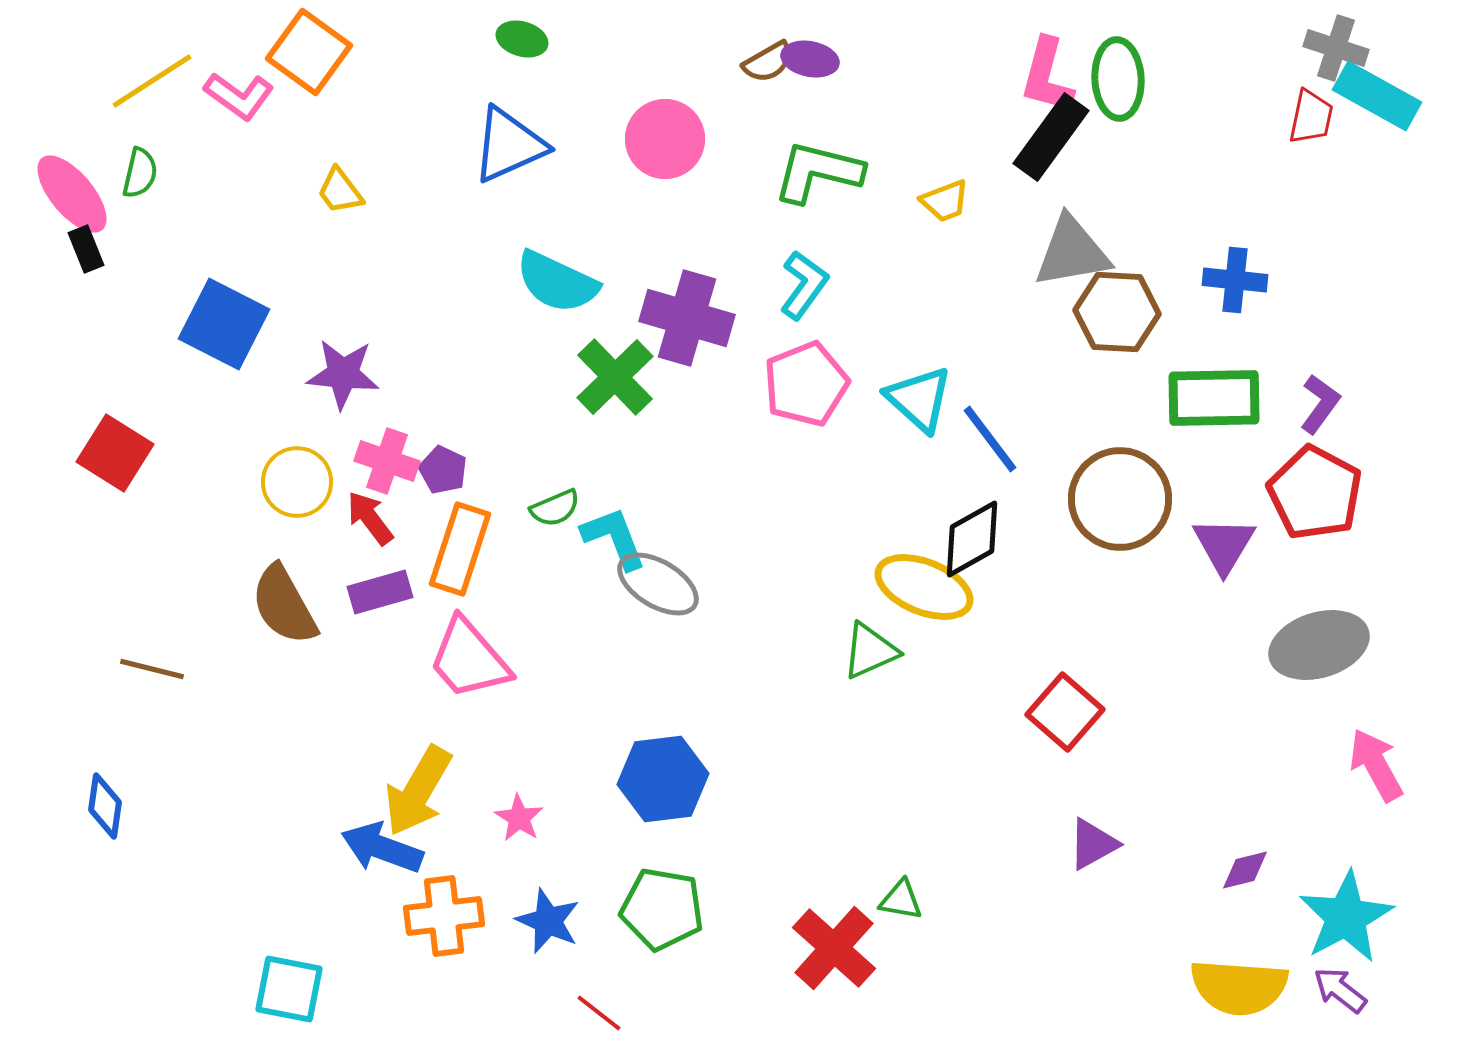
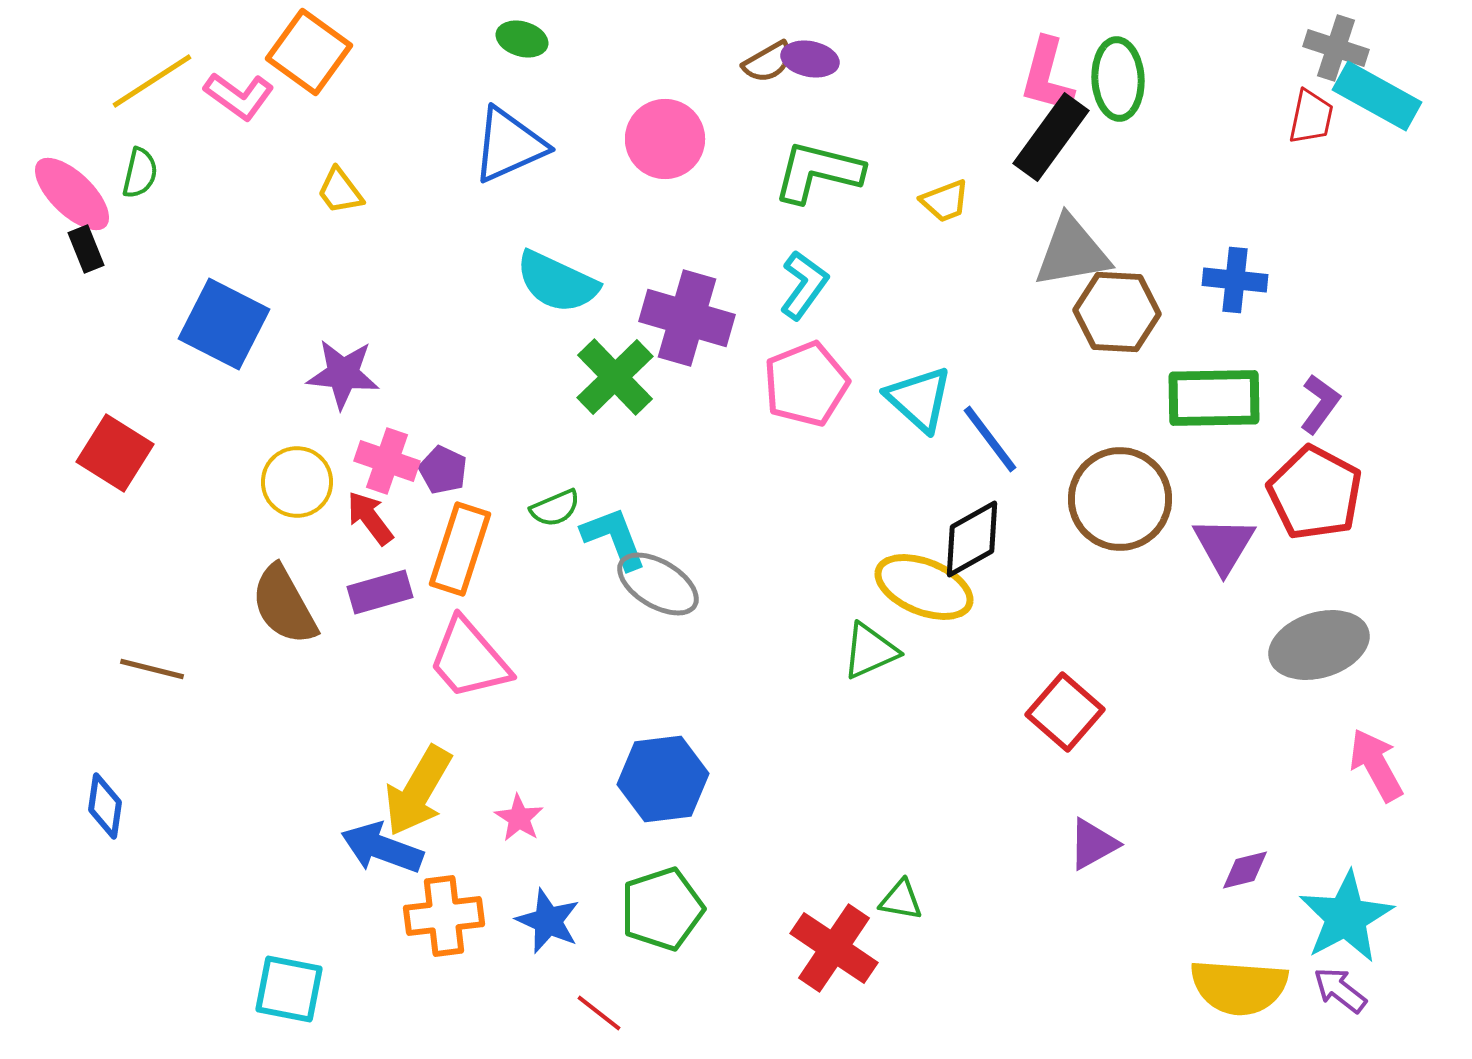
pink ellipse at (72, 194): rotated 6 degrees counterclockwise
green pentagon at (662, 909): rotated 28 degrees counterclockwise
red cross at (834, 948): rotated 8 degrees counterclockwise
